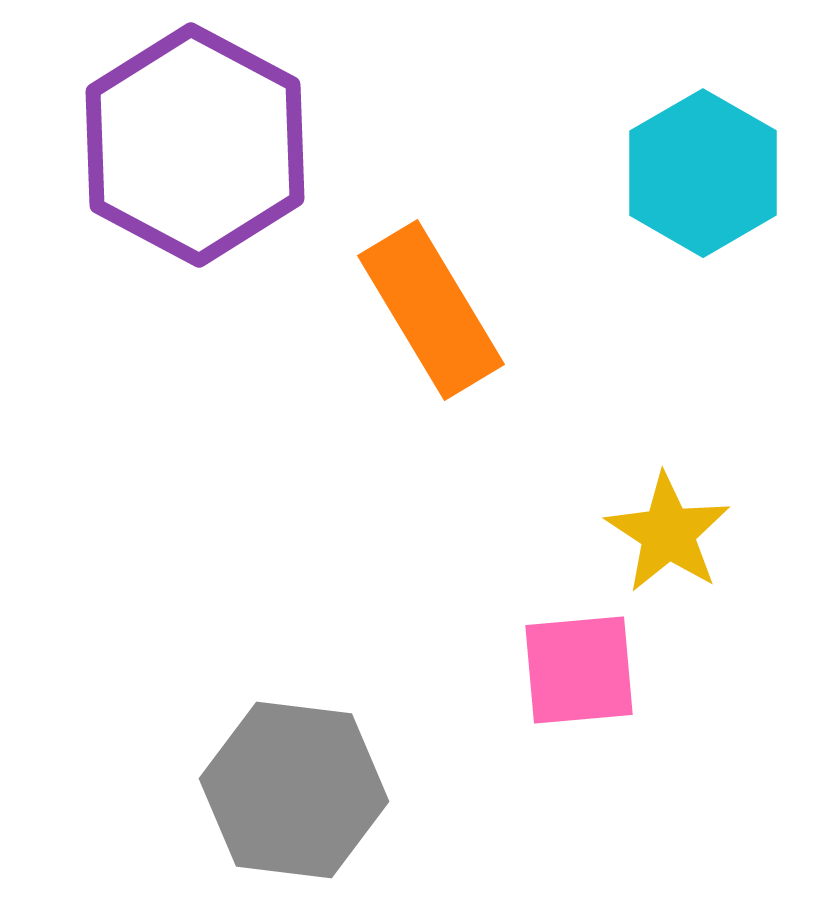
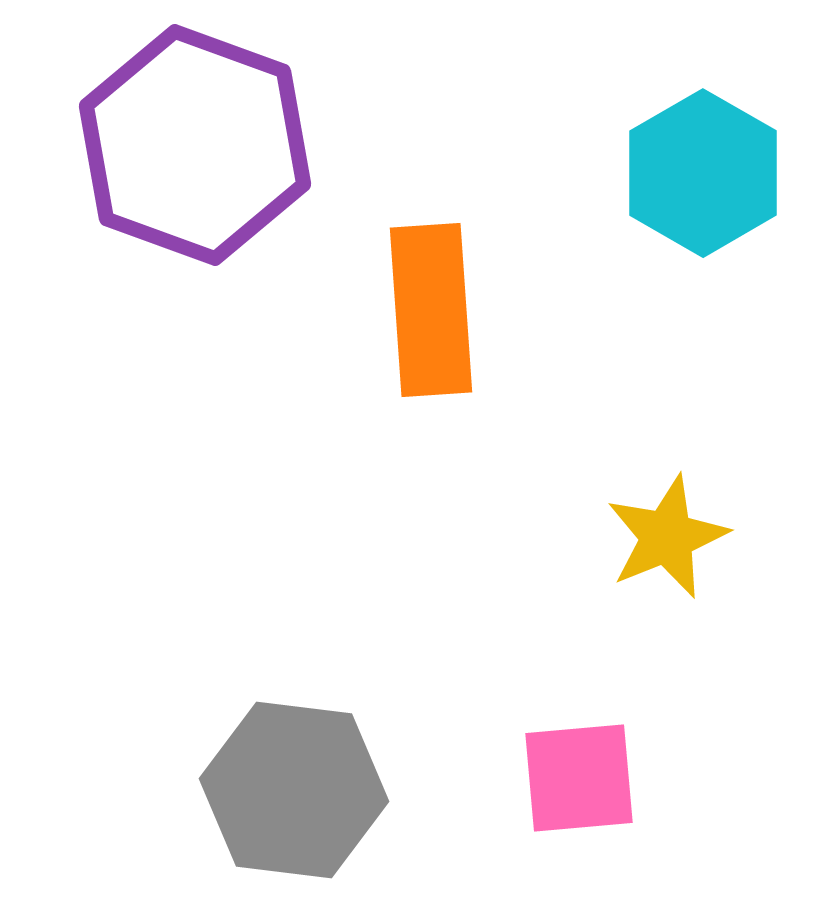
purple hexagon: rotated 8 degrees counterclockwise
orange rectangle: rotated 27 degrees clockwise
yellow star: moved 1 px left, 4 px down; rotated 17 degrees clockwise
pink square: moved 108 px down
